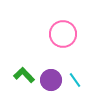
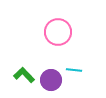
pink circle: moved 5 px left, 2 px up
cyan line: moved 1 px left, 10 px up; rotated 49 degrees counterclockwise
